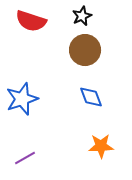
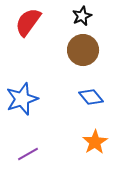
red semicircle: moved 3 px left, 1 px down; rotated 108 degrees clockwise
brown circle: moved 2 px left
blue diamond: rotated 20 degrees counterclockwise
orange star: moved 6 px left, 4 px up; rotated 30 degrees counterclockwise
purple line: moved 3 px right, 4 px up
